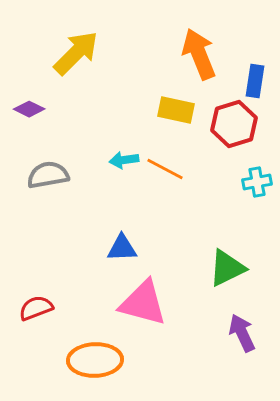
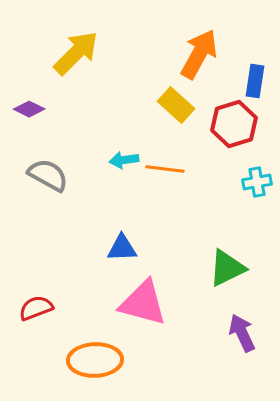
orange arrow: rotated 51 degrees clockwise
yellow rectangle: moved 5 px up; rotated 30 degrees clockwise
orange line: rotated 21 degrees counterclockwise
gray semicircle: rotated 39 degrees clockwise
